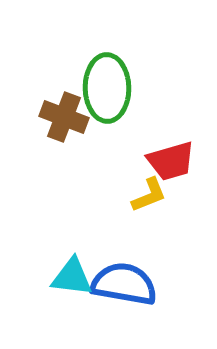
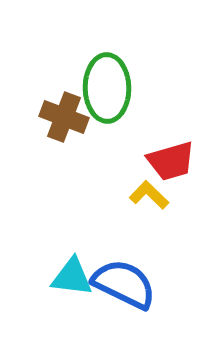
yellow L-shape: rotated 114 degrees counterclockwise
blue semicircle: rotated 16 degrees clockwise
